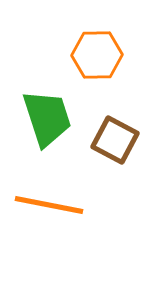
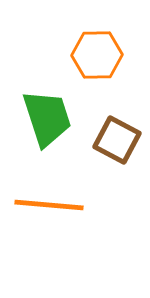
brown square: moved 2 px right
orange line: rotated 6 degrees counterclockwise
